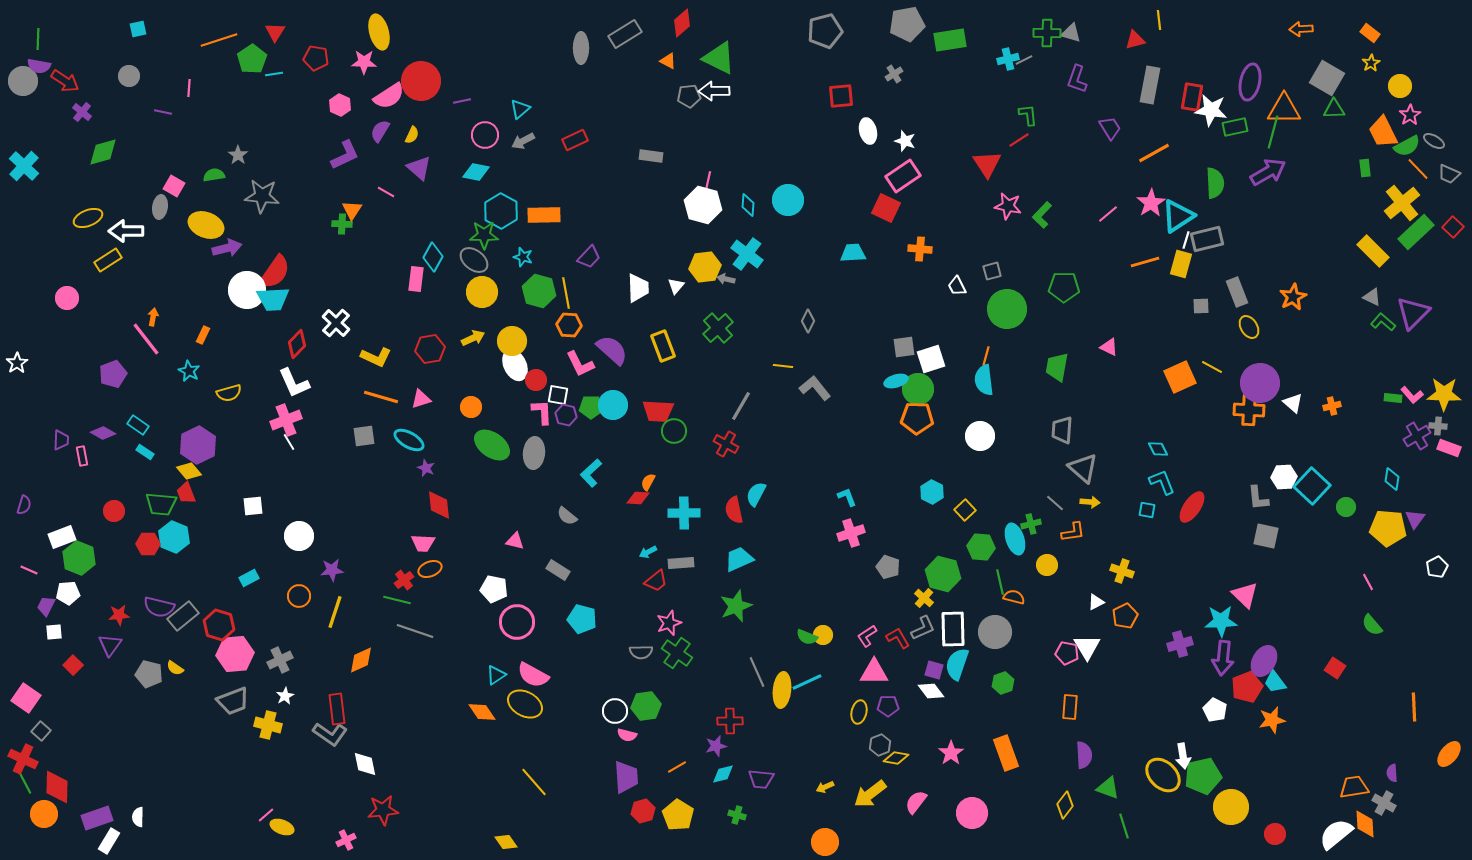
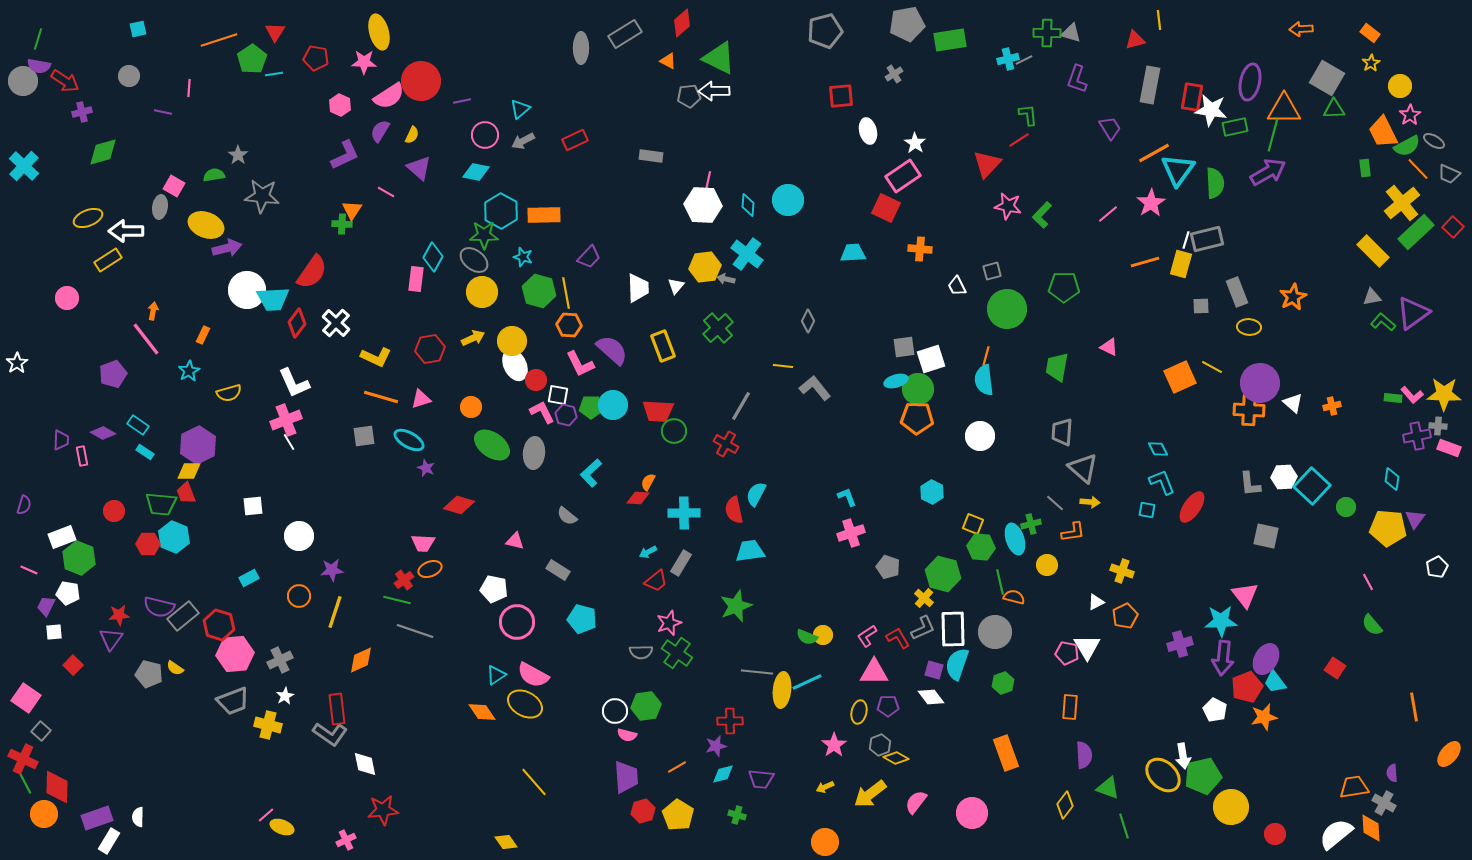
green line at (38, 39): rotated 15 degrees clockwise
purple cross at (82, 112): rotated 36 degrees clockwise
green line at (1273, 132): moved 3 px down
white star at (905, 141): moved 10 px right, 2 px down; rotated 15 degrees clockwise
red triangle at (987, 164): rotated 16 degrees clockwise
white hexagon at (703, 205): rotated 12 degrees counterclockwise
cyan triangle at (1178, 216): moved 46 px up; rotated 21 degrees counterclockwise
red semicircle at (275, 272): moved 37 px right
gray triangle at (1372, 297): rotated 36 degrees counterclockwise
purple triangle at (1413, 313): rotated 9 degrees clockwise
orange arrow at (153, 317): moved 6 px up
yellow ellipse at (1249, 327): rotated 55 degrees counterclockwise
red diamond at (297, 344): moved 21 px up; rotated 8 degrees counterclockwise
cyan star at (189, 371): rotated 15 degrees clockwise
pink L-shape at (542, 412): rotated 24 degrees counterclockwise
gray trapezoid at (1062, 430): moved 2 px down
purple cross at (1417, 436): rotated 20 degrees clockwise
yellow diamond at (189, 471): rotated 50 degrees counterclockwise
gray L-shape at (1258, 498): moved 8 px left, 14 px up
red diamond at (439, 505): moved 20 px right; rotated 68 degrees counterclockwise
yellow square at (965, 510): moved 8 px right, 14 px down; rotated 25 degrees counterclockwise
cyan trapezoid at (739, 559): moved 11 px right, 8 px up; rotated 16 degrees clockwise
gray rectangle at (681, 563): rotated 55 degrees counterclockwise
white pentagon at (68, 593): rotated 15 degrees clockwise
pink triangle at (1245, 595): rotated 8 degrees clockwise
purple triangle at (110, 645): moved 1 px right, 6 px up
purple ellipse at (1264, 661): moved 2 px right, 2 px up
gray line at (757, 672): rotated 60 degrees counterclockwise
white diamond at (931, 691): moved 6 px down
orange line at (1414, 707): rotated 8 degrees counterclockwise
orange star at (1272, 720): moved 8 px left, 3 px up
pink star at (951, 753): moved 117 px left, 8 px up
yellow diamond at (896, 758): rotated 20 degrees clockwise
orange diamond at (1365, 824): moved 6 px right, 4 px down
